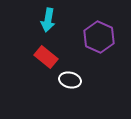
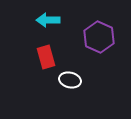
cyan arrow: rotated 80 degrees clockwise
red rectangle: rotated 35 degrees clockwise
